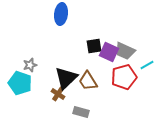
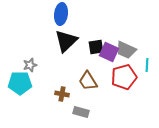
black square: moved 2 px right, 1 px down
gray trapezoid: moved 1 px right, 1 px up
cyan line: rotated 56 degrees counterclockwise
black triangle: moved 37 px up
cyan pentagon: rotated 20 degrees counterclockwise
brown cross: moved 4 px right; rotated 24 degrees counterclockwise
